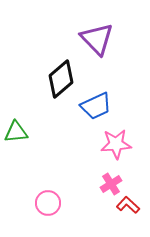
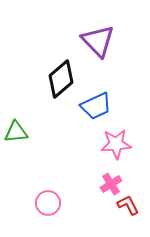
purple triangle: moved 1 px right, 2 px down
red L-shape: rotated 20 degrees clockwise
